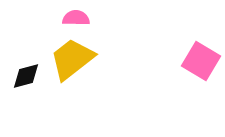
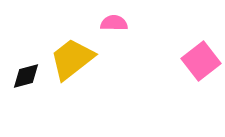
pink semicircle: moved 38 px right, 5 px down
pink square: rotated 21 degrees clockwise
